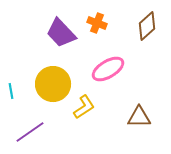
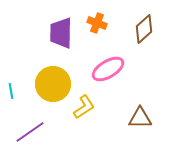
brown diamond: moved 3 px left, 3 px down
purple trapezoid: rotated 44 degrees clockwise
brown triangle: moved 1 px right, 1 px down
